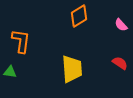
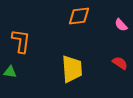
orange diamond: rotated 25 degrees clockwise
